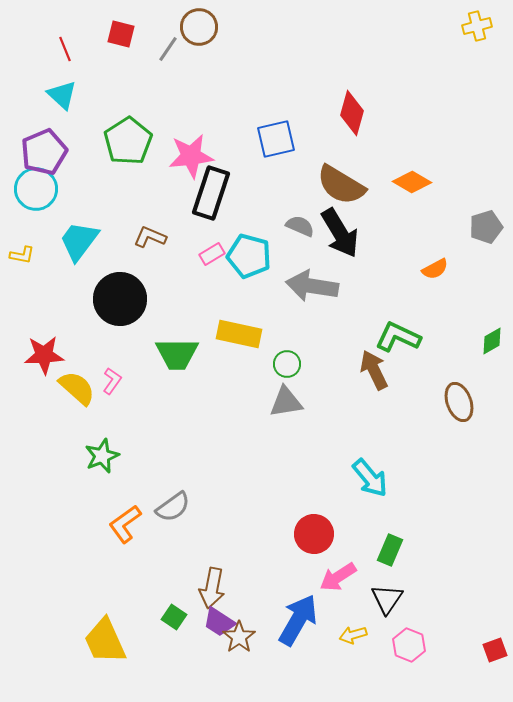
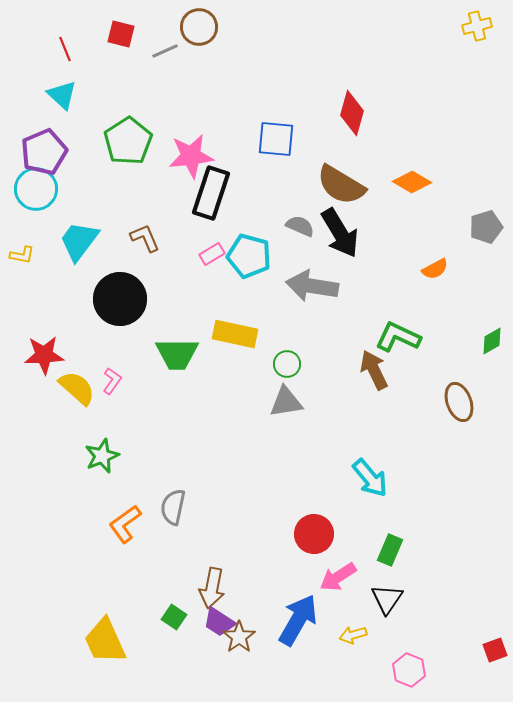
gray line at (168, 49): moved 3 px left, 2 px down; rotated 32 degrees clockwise
blue square at (276, 139): rotated 18 degrees clockwise
brown L-shape at (150, 237): moved 5 px left, 1 px down; rotated 44 degrees clockwise
yellow rectangle at (239, 334): moved 4 px left
gray semicircle at (173, 507): rotated 138 degrees clockwise
pink hexagon at (409, 645): moved 25 px down
